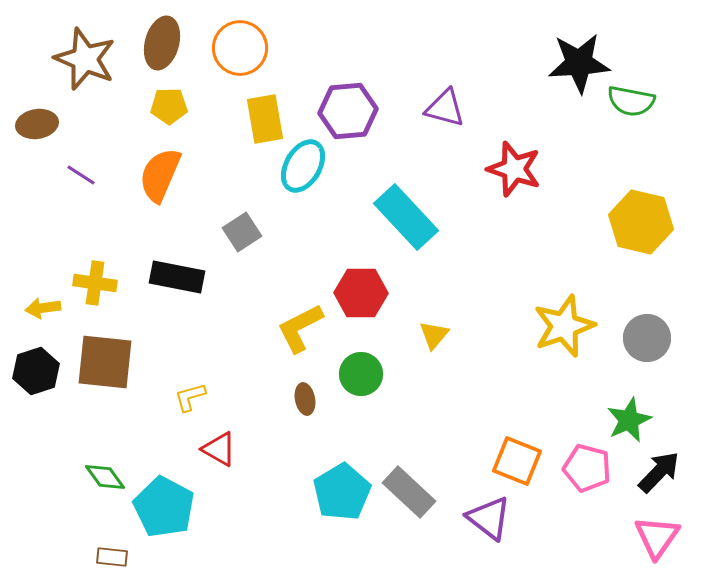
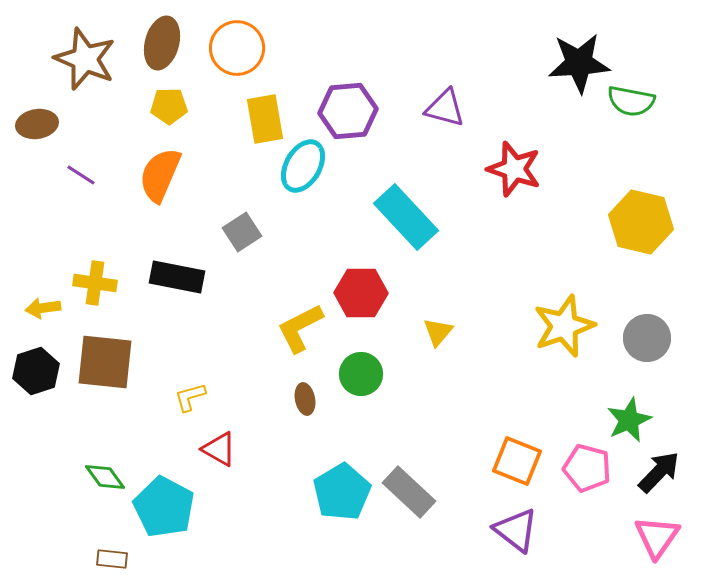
orange circle at (240, 48): moved 3 px left
yellow triangle at (434, 335): moved 4 px right, 3 px up
purple triangle at (489, 518): moved 27 px right, 12 px down
brown rectangle at (112, 557): moved 2 px down
